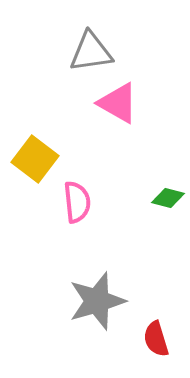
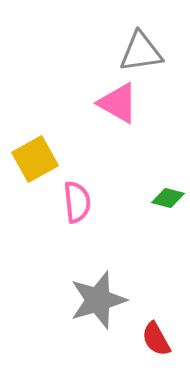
gray triangle: moved 50 px right
yellow square: rotated 24 degrees clockwise
gray star: moved 1 px right, 1 px up
red semicircle: rotated 12 degrees counterclockwise
